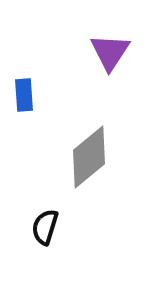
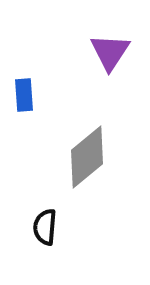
gray diamond: moved 2 px left
black semicircle: rotated 12 degrees counterclockwise
